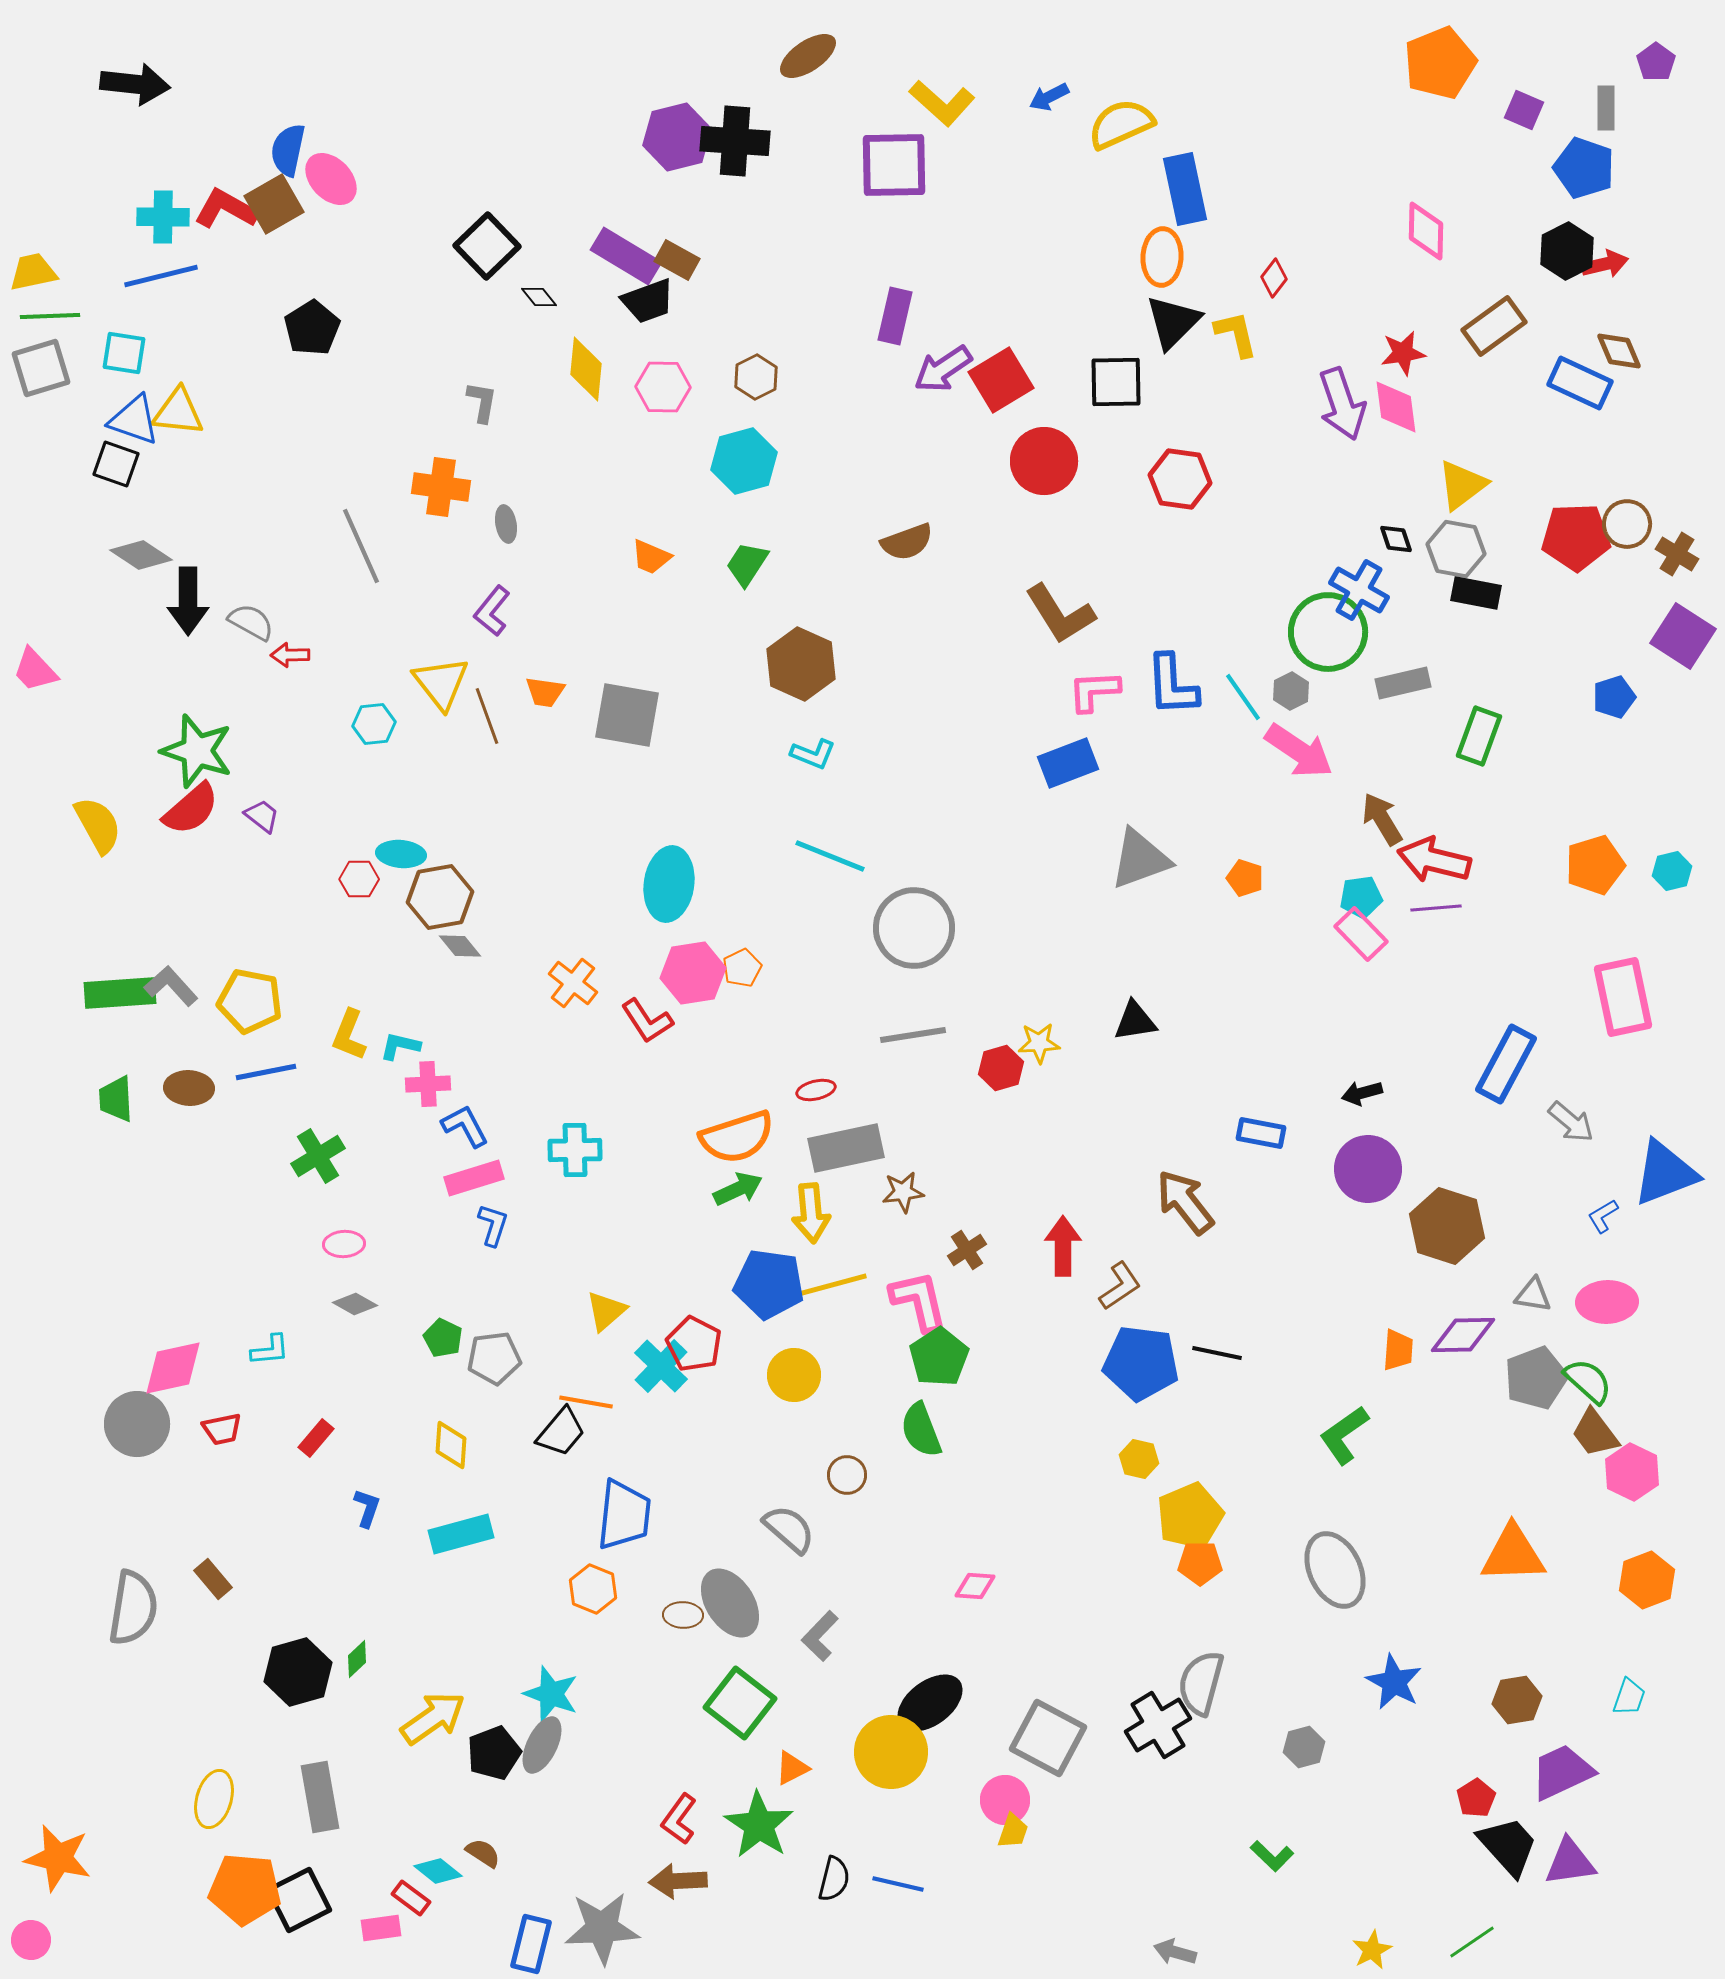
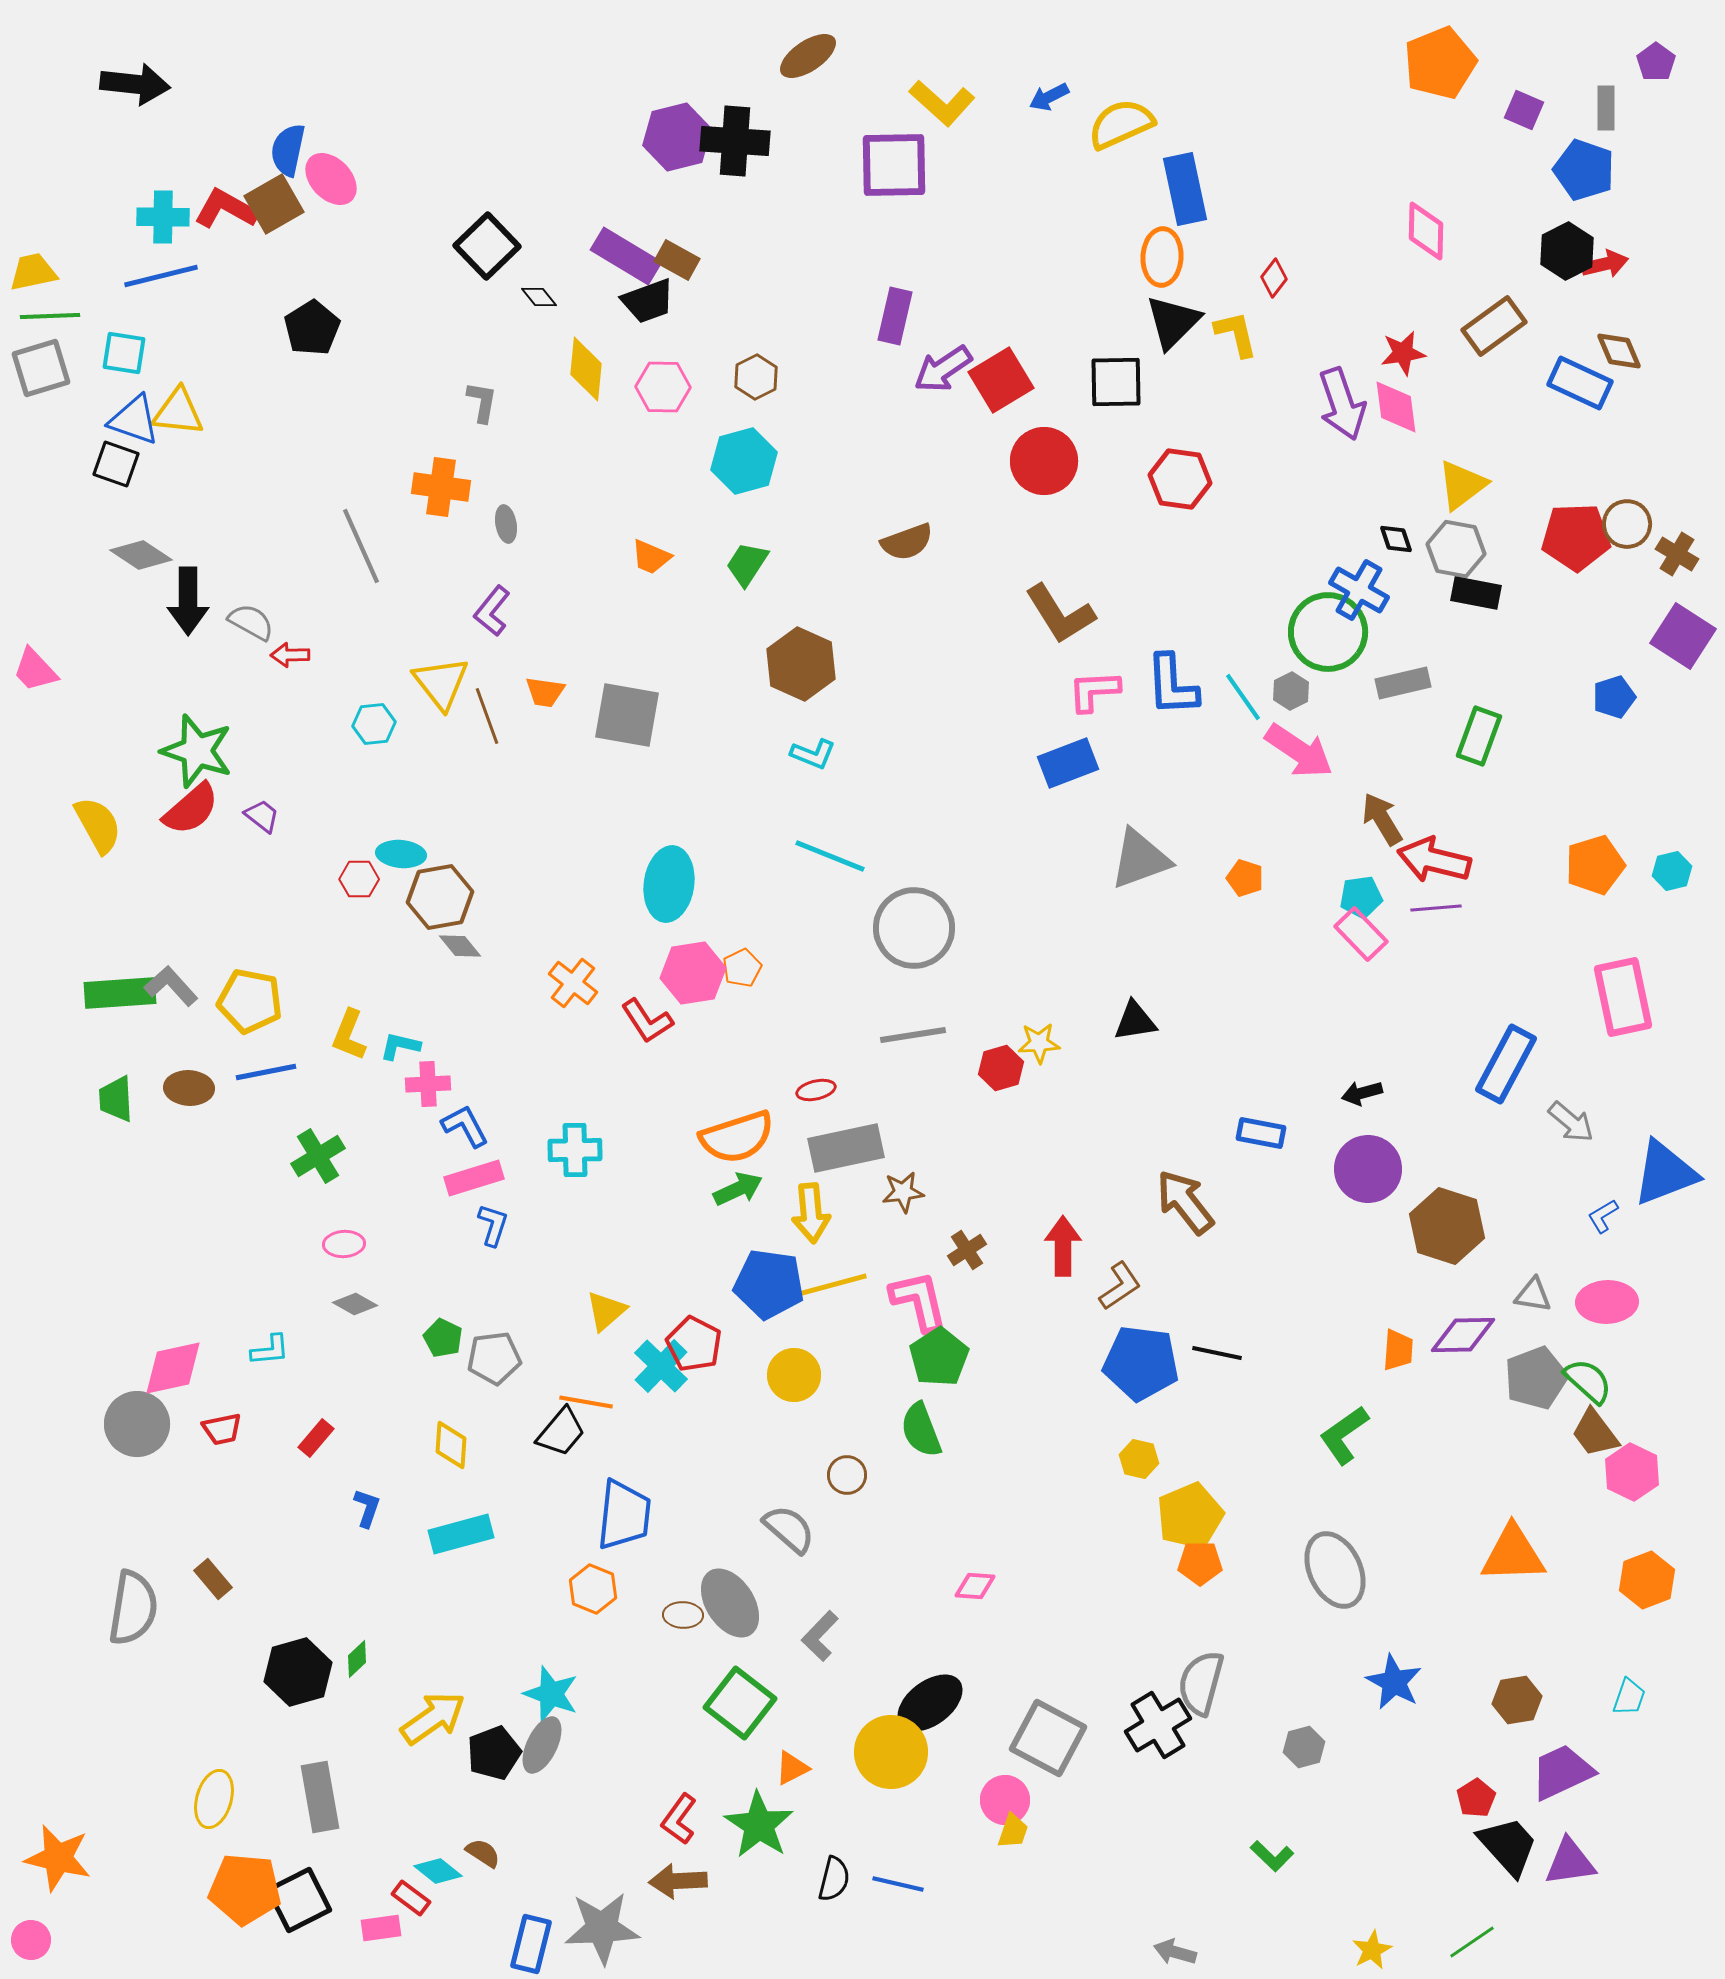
blue pentagon at (1584, 168): moved 2 px down
